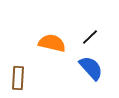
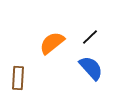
orange semicircle: rotated 52 degrees counterclockwise
